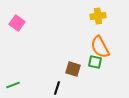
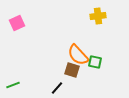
pink square: rotated 28 degrees clockwise
orange semicircle: moved 22 px left, 8 px down; rotated 15 degrees counterclockwise
brown square: moved 1 px left, 1 px down
black line: rotated 24 degrees clockwise
